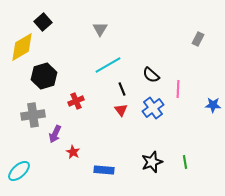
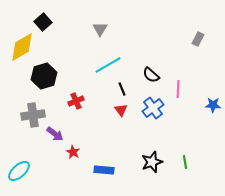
purple arrow: rotated 78 degrees counterclockwise
